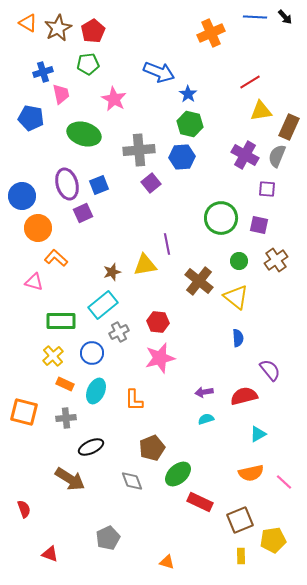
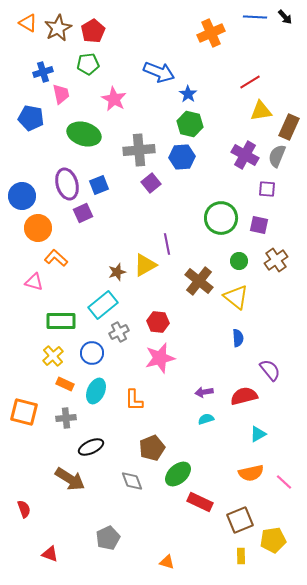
yellow triangle at (145, 265): rotated 20 degrees counterclockwise
brown star at (112, 272): moved 5 px right
